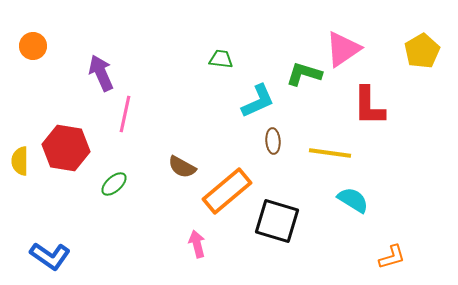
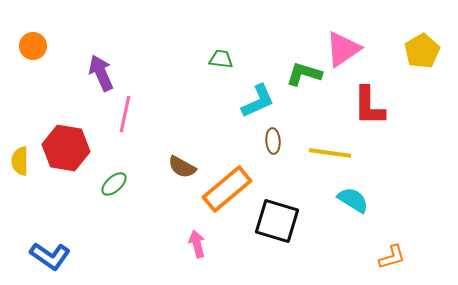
orange rectangle: moved 2 px up
